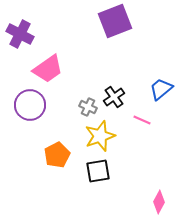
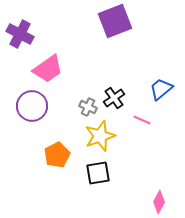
black cross: moved 1 px down
purple circle: moved 2 px right, 1 px down
black square: moved 2 px down
